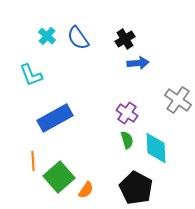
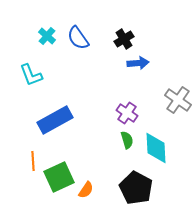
black cross: moved 1 px left
blue rectangle: moved 2 px down
green square: rotated 16 degrees clockwise
